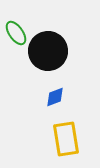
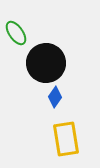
black circle: moved 2 px left, 12 px down
blue diamond: rotated 35 degrees counterclockwise
